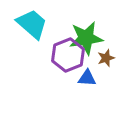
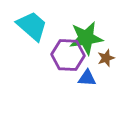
cyan trapezoid: moved 2 px down
purple hexagon: rotated 24 degrees clockwise
